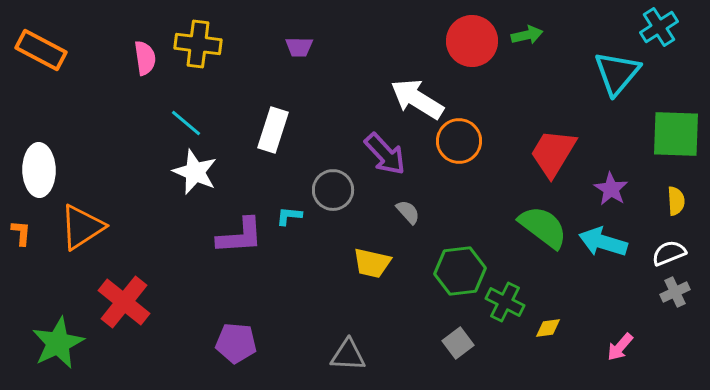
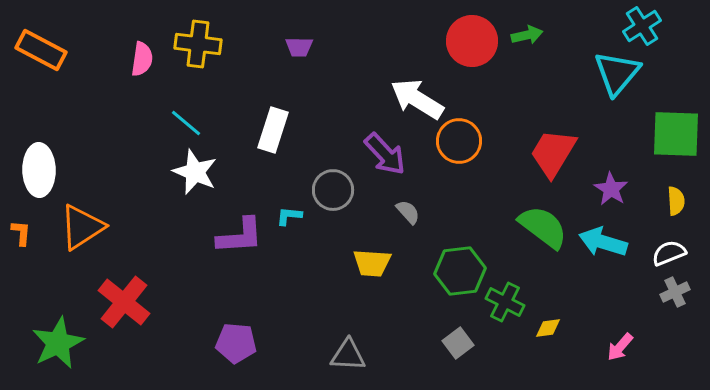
cyan cross: moved 17 px left, 1 px up
pink semicircle: moved 3 px left, 1 px down; rotated 16 degrees clockwise
yellow trapezoid: rotated 9 degrees counterclockwise
